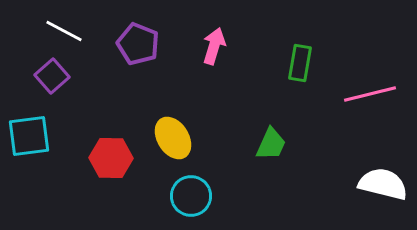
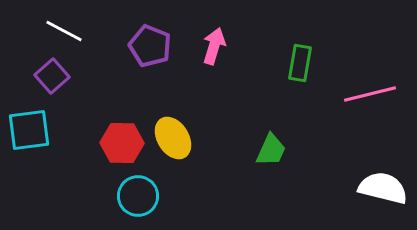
purple pentagon: moved 12 px right, 2 px down
cyan square: moved 6 px up
green trapezoid: moved 6 px down
red hexagon: moved 11 px right, 15 px up
white semicircle: moved 4 px down
cyan circle: moved 53 px left
